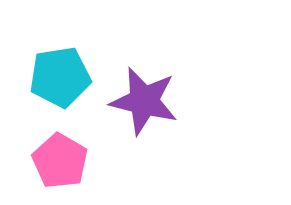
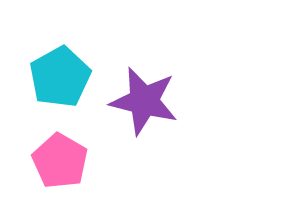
cyan pentagon: rotated 20 degrees counterclockwise
